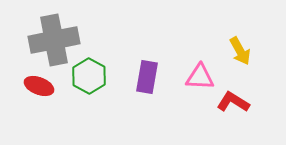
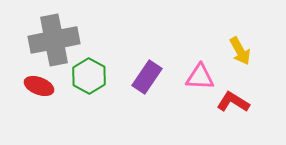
purple rectangle: rotated 24 degrees clockwise
